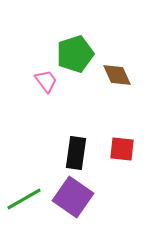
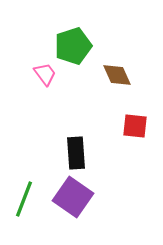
green pentagon: moved 2 px left, 8 px up
pink trapezoid: moved 1 px left, 7 px up
red square: moved 13 px right, 23 px up
black rectangle: rotated 12 degrees counterclockwise
green line: rotated 39 degrees counterclockwise
